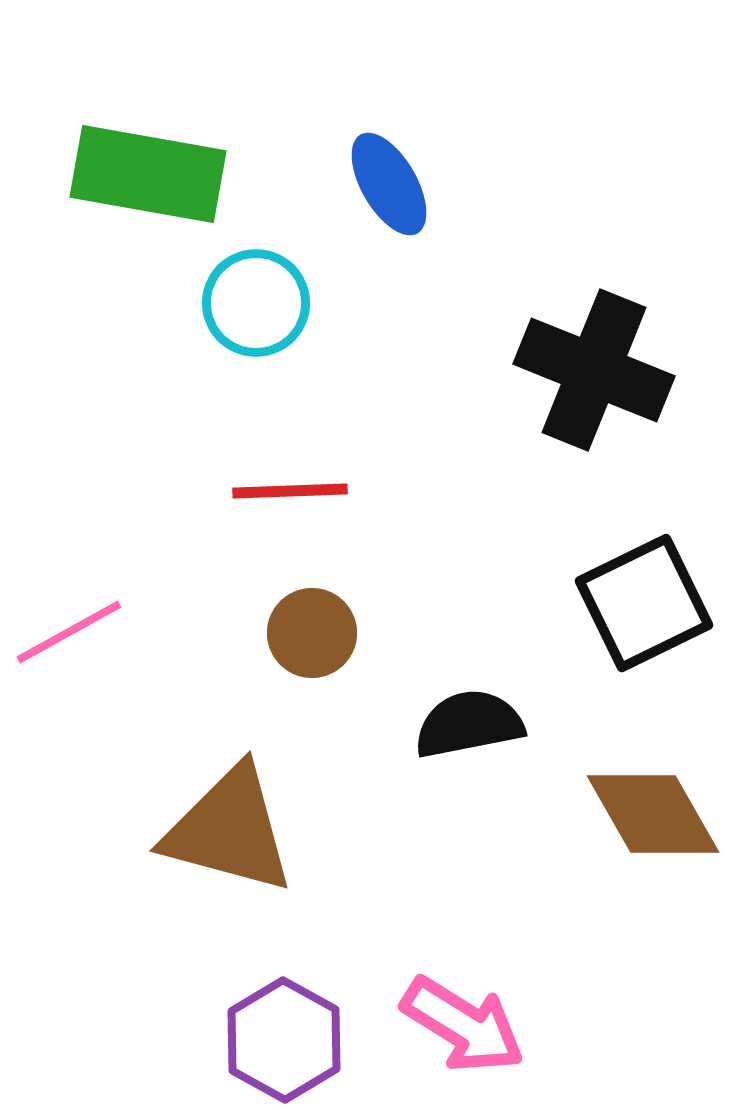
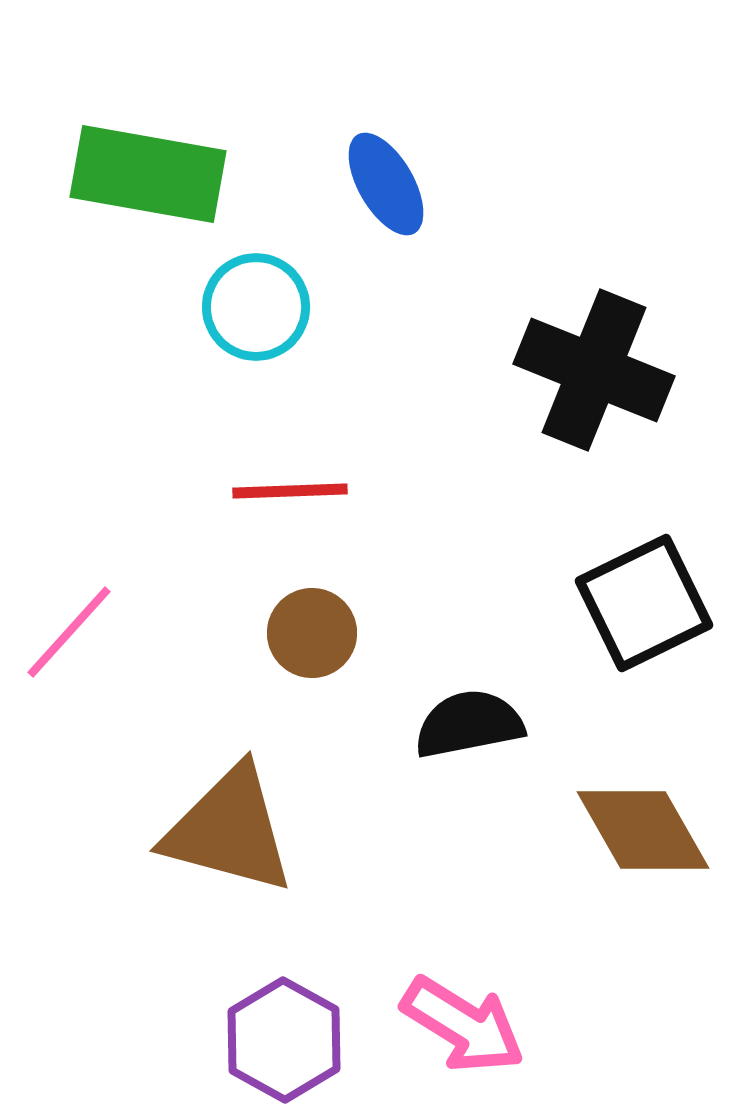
blue ellipse: moved 3 px left
cyan circle: moved 4 px down
pink line: rotated 19 degrees counterclockwise
brown diamond: moved 10 px left, 16 px down
